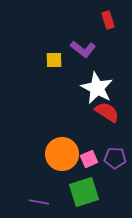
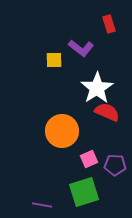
red rectangle: moved 1 px right, 4 px down
purple L-shape: moved 2 px left, 1 px up
white star: rotated 12 degrees clockwise
red semicircle: rotated 10 degrees counterclockwise
orange circle: moved 23 px up
purple pentagon: moved 7 px down
purple line: moved 3 px right, 3 px down
